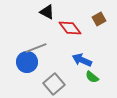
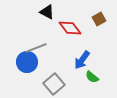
blue arrow: rotated 78 degrees counterclockwise
